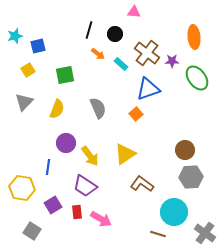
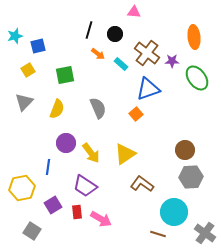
yellow arrow: moved 1 px right, 3 px up
yellow hexagon: rotated 20 degrees counterclockwise
